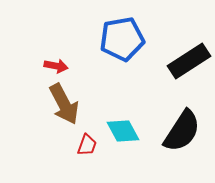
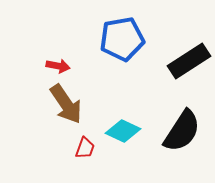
red arrow: moved 2 px right
brown arrow: moved 2 px right; rotated 6 degrees counterclockwise
cyan diamond: rotated 36 degrees counterclockwise
red trapezoid: moved 2 px left, 3 px down
